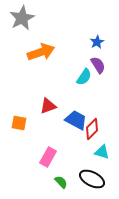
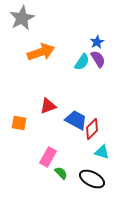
purple semicircle: moved 6 px up
cyan semicircle: moved 2 px left, 15 px up
green semicircle: moved 9 px up
